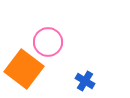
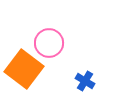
pink circle: moved 1 px right, 1 px down
